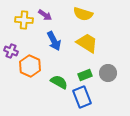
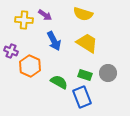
green rectangle: rotated 40 degrees clockwise
